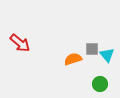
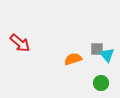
gray square: moved 5 px right
green circle: moved 1 px right, 1 px up
